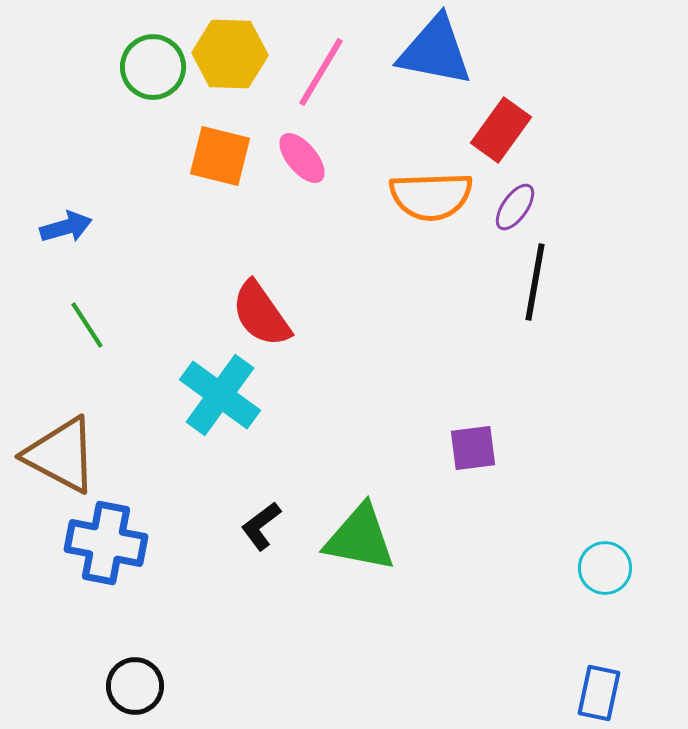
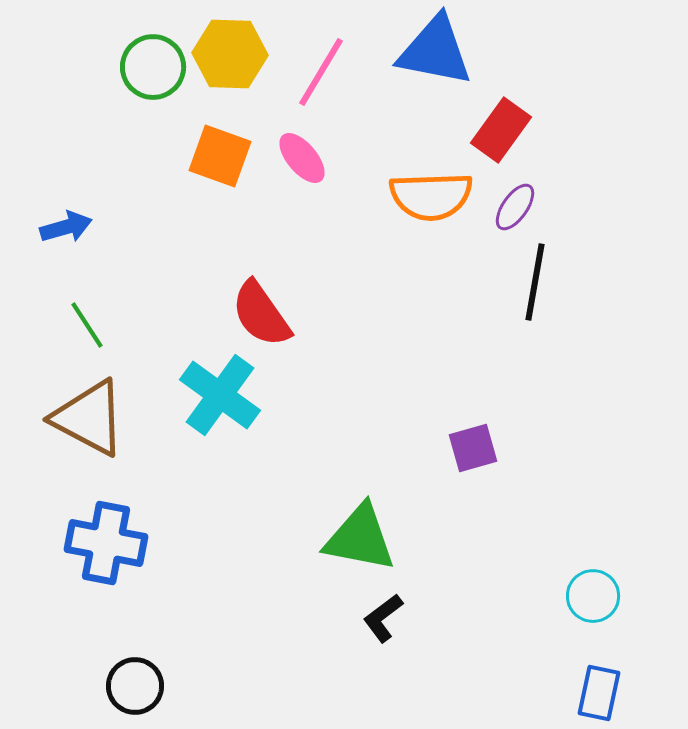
orange square: rotated 6 degrees clockwise
purple square: rotated 9 degrees counterclockwise
brown triangle: moved 28 px right, 37 px up
black L-shape: moved 122 px right, 92 px down
cyan circle: moved 12 px left, 28 px down
